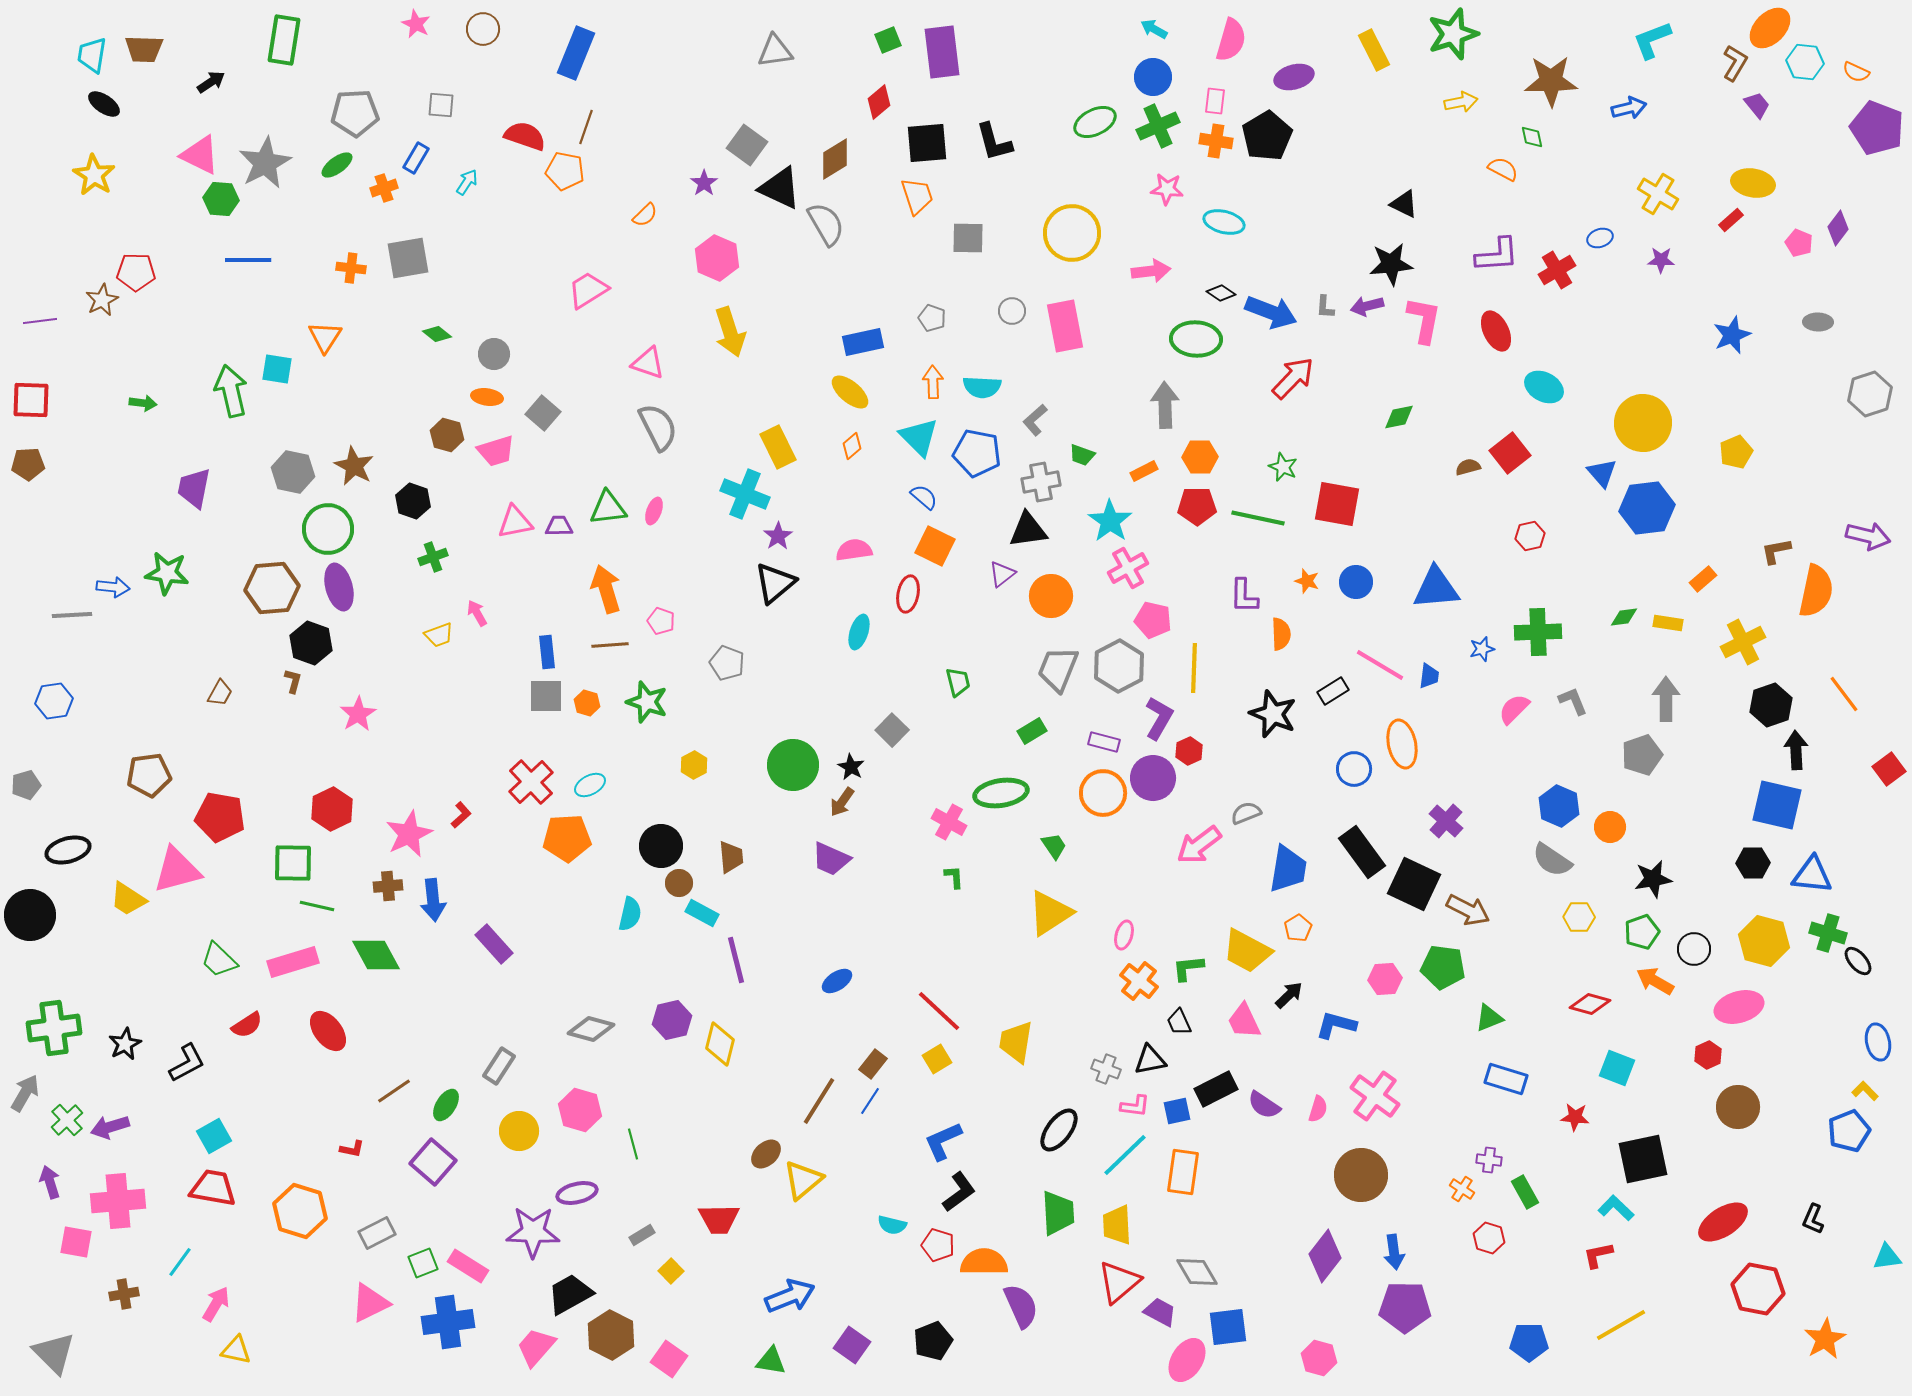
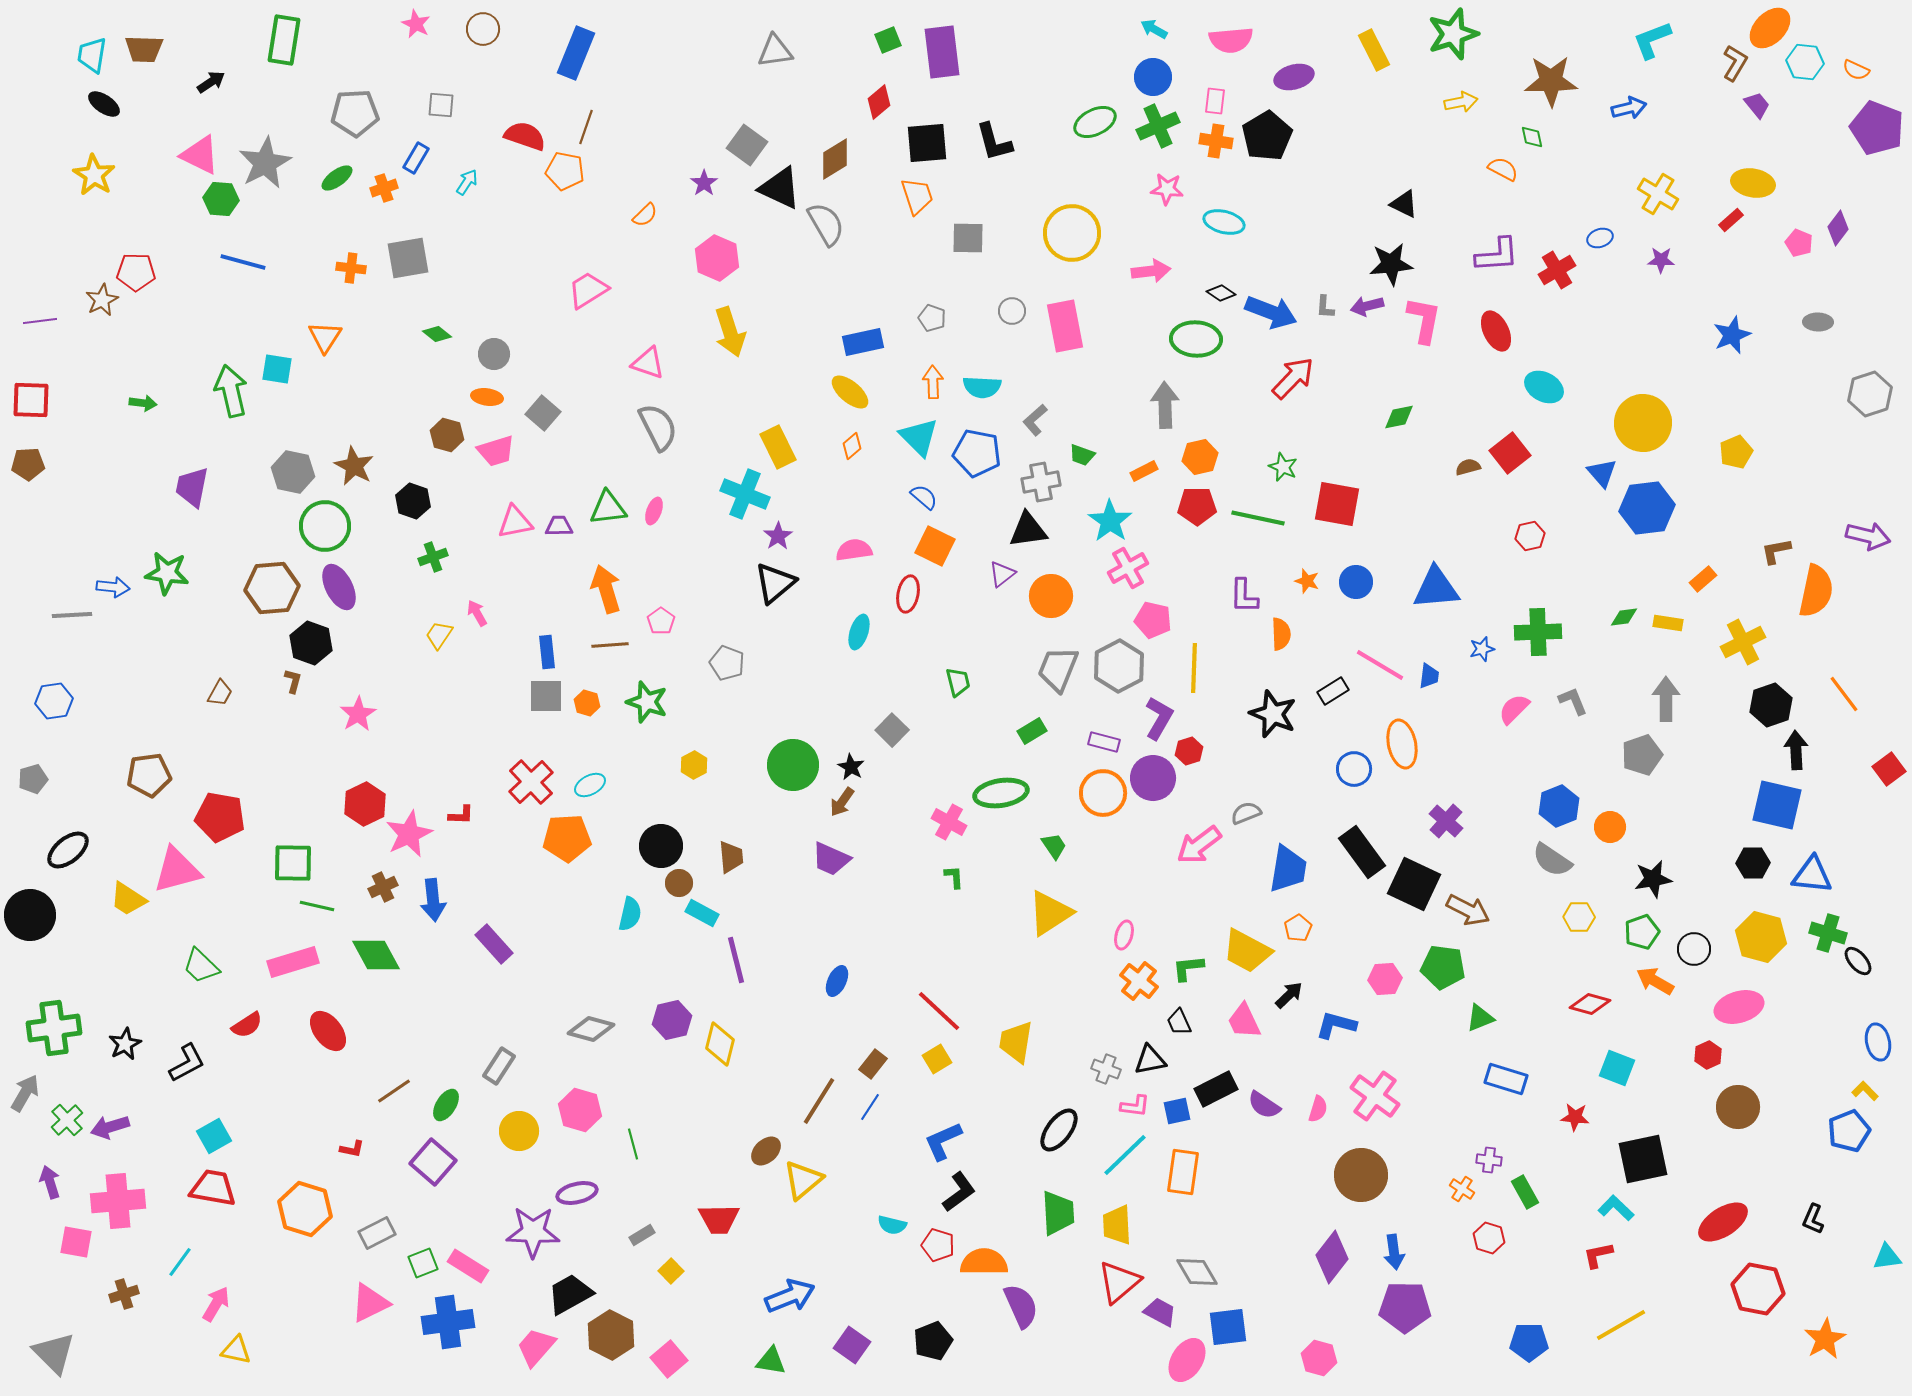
pink semicircle at (1231, 40): rotated 69 degrees clockwise
orange semicircle at (1856, 72): moved 2 px up
green ellipse at (337, 165): moved 13 px down
blue line at (248, 260): moved 5 px left, 2 px down; rotated 15 degrees clockwise
orange hexagon at (1200, 457): rotated 12 degrees counterclockwise
purple trapezoid at (194, 488): moved 2 px left, 1 px up
green circle at (328, 529): moved 3 px left, 3 px up
purple ellipse at (339, 587): rotated 12 degrees counterclockwise
pink pentagon at (661, 621): rotated 16 degrees clockwise
yellow trapezoid at (439, 635): rotated 144 degrees clockwise
red hexagon at (1189, 751): rotated 8 degrees clockwise
gray pentagon at (26, 785): moved 7 px right, 6 px up
blue hexagon at (1559, 806): rotated 15 degrees clockwise
red hexagon at (332, 809): moved 33 px right, 5 px up
red L-shape at (461, 815): rotated 44 degrees clockwise
black ellipse at (68, 850): rotated 24 degrees counterclockwise
brown cross at (388, 886): moved 5 px left, 1 px down; rotated 20 degrees counterclockwise
yellow hexagon at (1764, 941): moved 3 px left, 4 px up
green trapezoid at (219, 960): moved 18 px left, 6 px down
blue ellipse at (837, 981): rotated 32 degrees counterclockwise
green triangle at (1489, 1018): moved 9 px left
blue line at (870, 1101): moved 6 px down
brown ellipse at (766, 1154): moved 3 px up
orange hexagon at (300, 1211): moved 5 px right, 2 px up
purple diamond at (1325, 1256): moved 7 px right, 1 px down
brown cross at (124, 1294): rotated 8 degrees counterclockwise
pink square at (669, 1359): rotated 15 degrees clockwise
